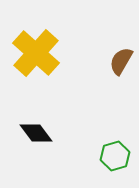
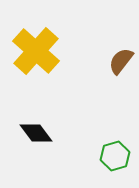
yellow cross: moved 2 px up
brown semicircle: rotated 8 degrees clockwise
